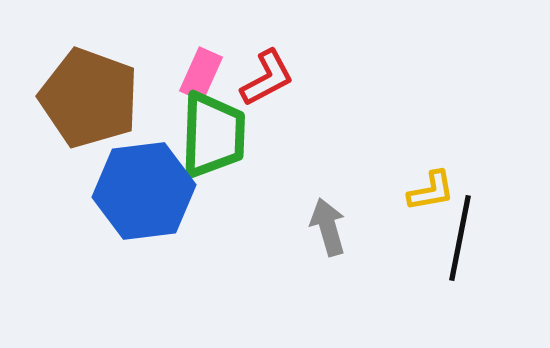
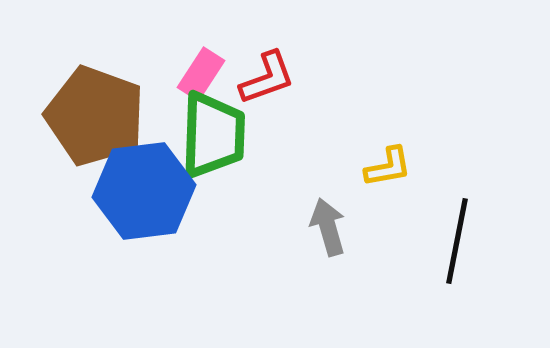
pink rectangle: rotated 9 degrees clockwise
red L-shape: rotated 8 degrees clockwise
brown pentagon: moved 6 px right, 18 px down
yellow L-shape: moved 43 px left, 24 px up
black line: moved 3 px left, 3 px down
